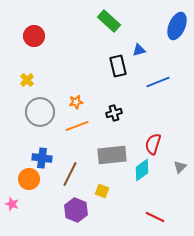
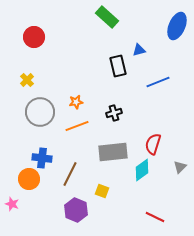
green rectangle: moved 2 px left, 4 px up
red circle: moved 1 px down
gray rectangle: moved 1 px right, 3 px up
